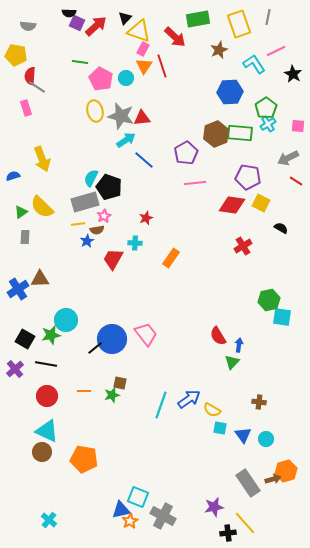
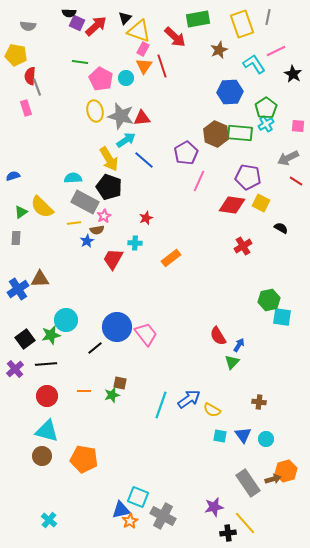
yellow rectangle at (239, 24): moved 3 px right
gray line at (37, 87): rotated 36 degrees clockwise
cyan cross at (268, 124): moved 2 px left
brown hexagon at (216, 134): rotated 15 degrees counterclockwise
yellow arrow at (42, 159): moved 67 px right; rotated 10 degrees counterclockwise
cyan semicircle at (91, 178): moved 18 px left; rotated 60 degrees clockwise
pink line at (195, 183): moved 4 px right, 2 px up; rotated 60 degrees counterclockwise
gray rectangle at (85, 202): rotated 44 degrees clockwise
yellow line at (78, 224): moved 4 px left, 1 px up
gray rectangle at (25, 237): moved 9 px left, 1 px down
orange rectangle at (171, 258): rotated 18 degrees clockwise
black square at (25, 339): rotated 24 degrees clockwise
blue circle at (112, 339): moved 5 px right, 12 px up
blue arrow at (239, 345): rotated 24 degrees clockwise
black line at (46, 364): rotated 15 degrees counterclockwise
cyan square at (220, 428): moved 8 px down
cyan triangle at (47, 431): rotated 10 degrees counterclockwise
brown circle at (42, 452): moved 4 px down
